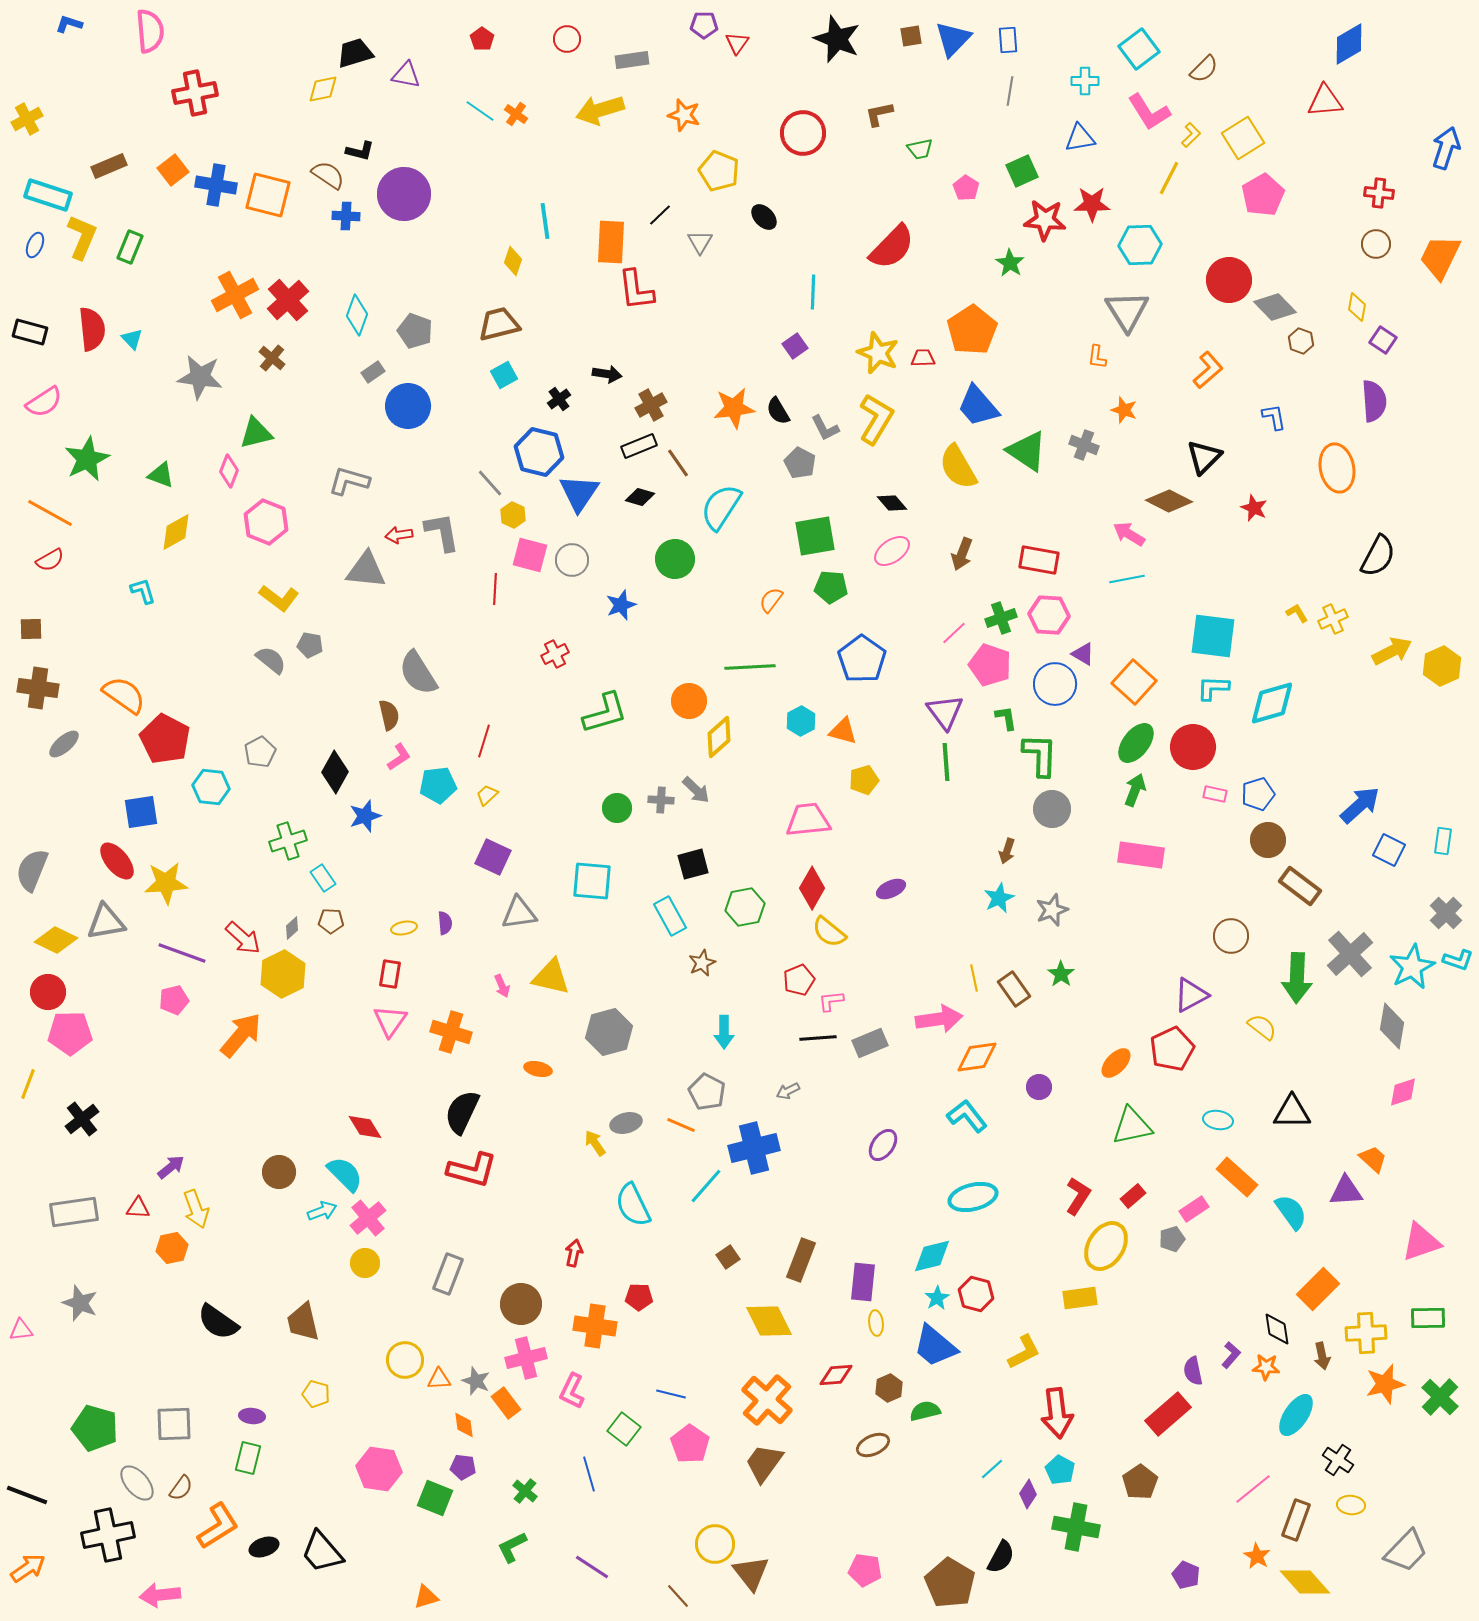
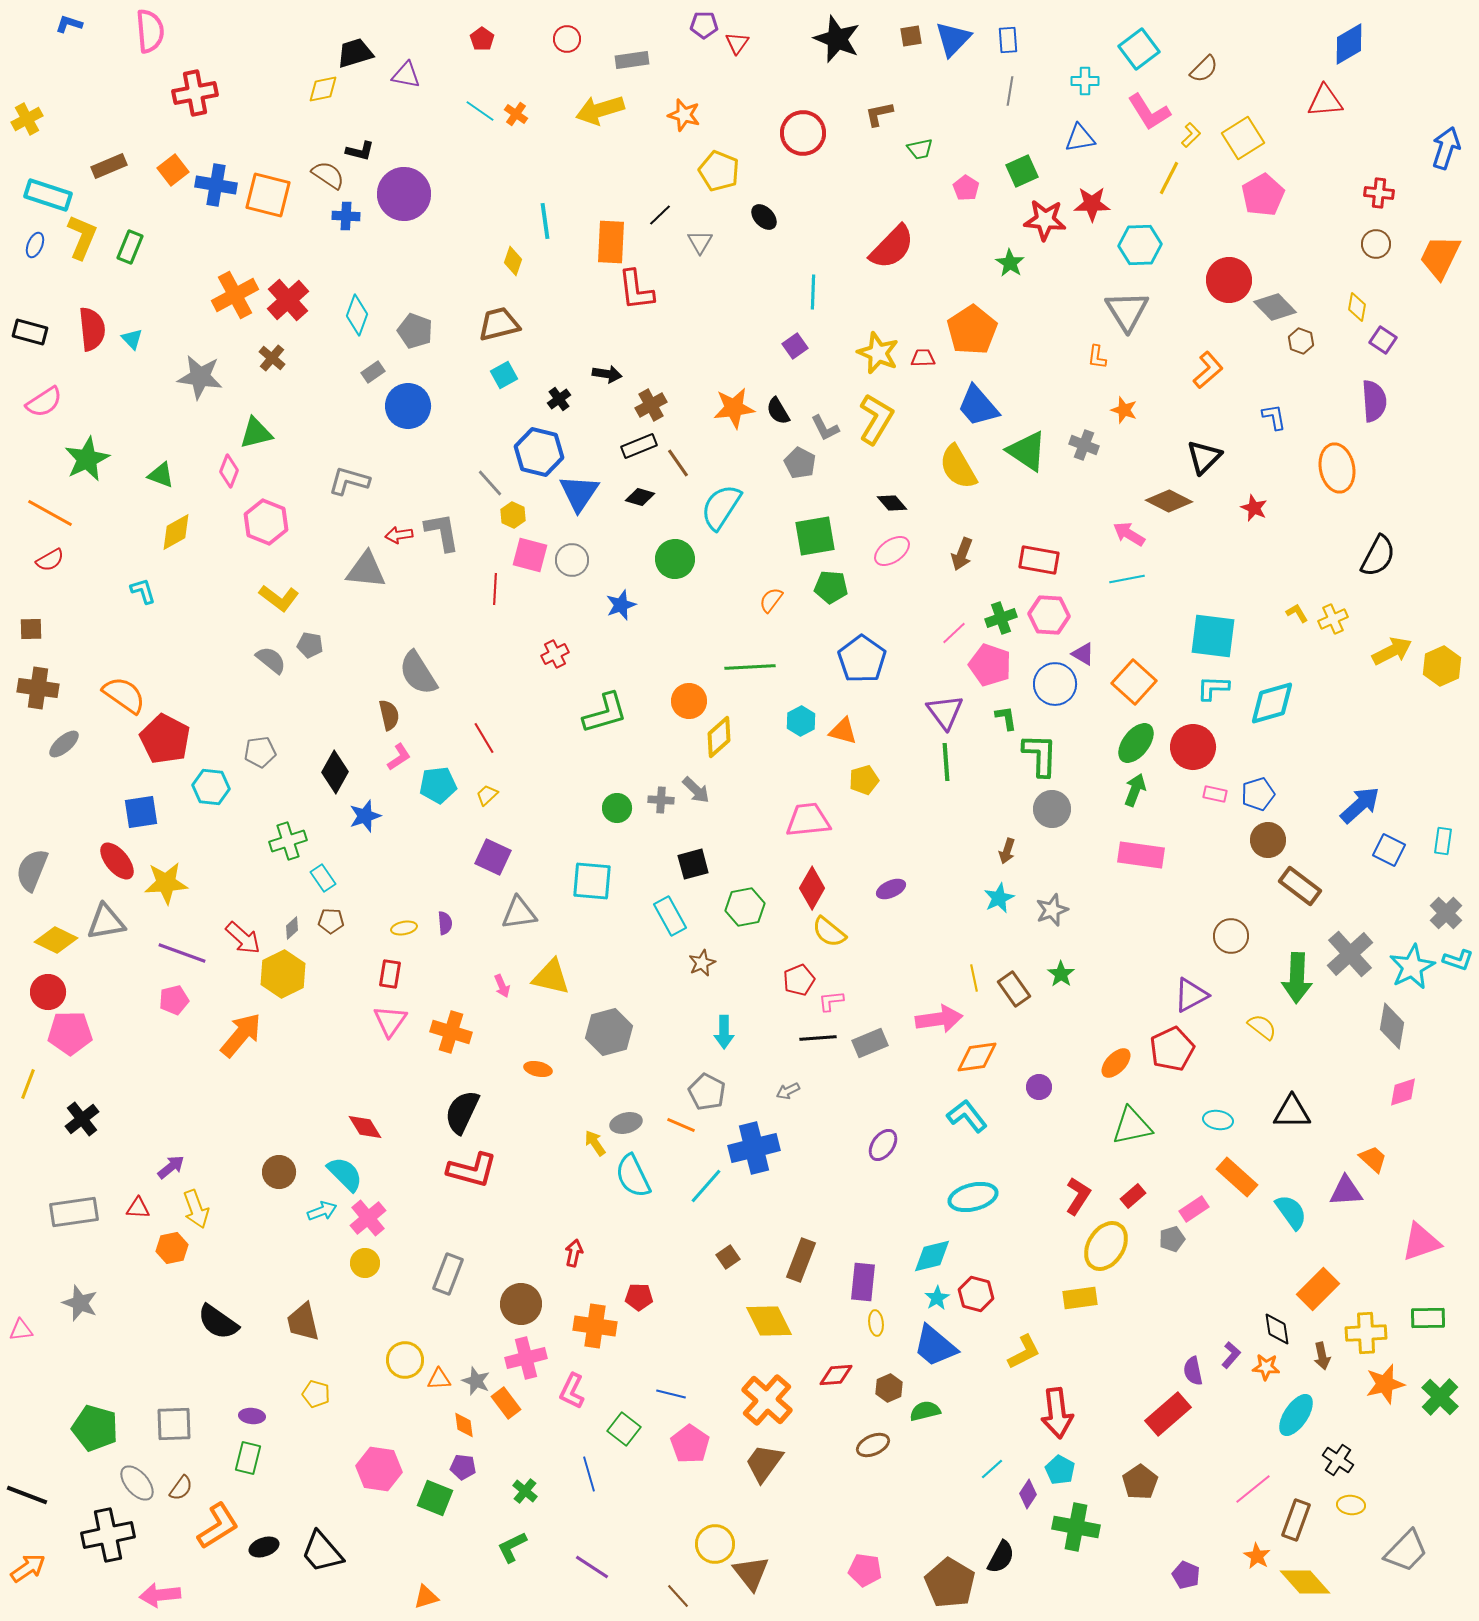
red line at (484, 741): moved 3 px up; rotated 48 degrees counterclockwise
gray pentagon at (260, 752): rotated 20 degrees clockwise
cyan semicircle at (633, 1205): moved 29 px up
